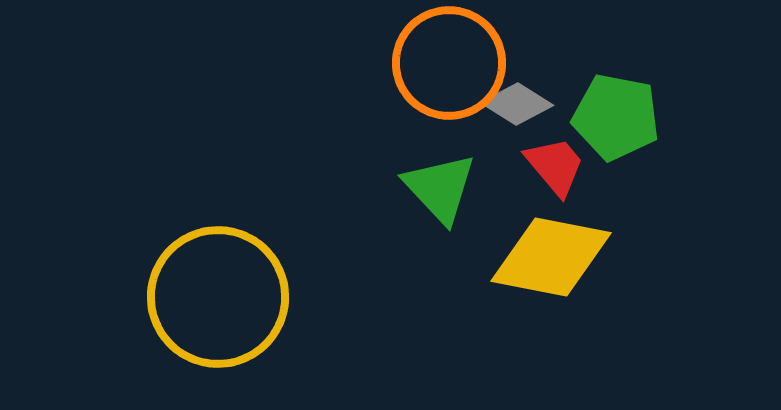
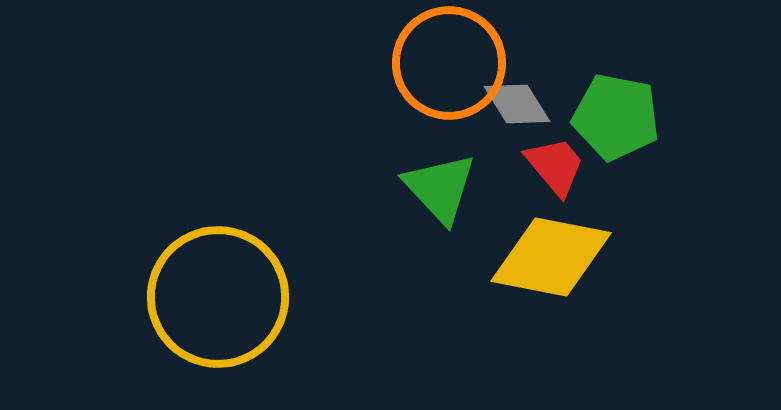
gray diamond: rotated 26 degrees clockwise
